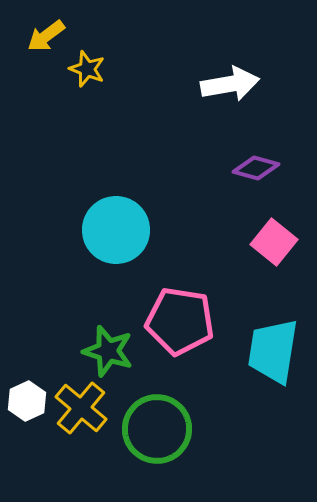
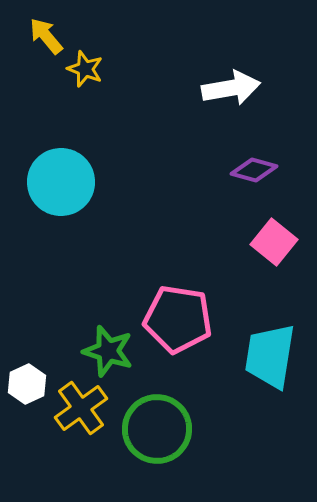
yellow arrow: rotated 87 degrees clockwise
yellow star: moved 2 px left
white arrow: moved 1 px right, 4 px down
purple diamond: moved 2 px left, 2 px down
cyan circle: moved 55 px left, 48 px up
pink pentagon: moved 2 px left, 2 px up
cyan trapezoid: moved 3 px left, 5 px down
white hexagon: moved 17 px up
yellow cross: rotated 14 degrees clockwise
